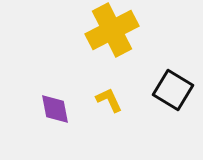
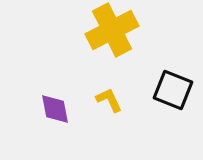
black square: rotated 9 degrees counterclockwise
